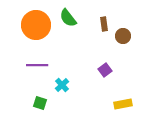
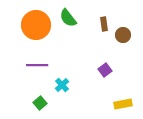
brown circle: moved 1 px up
green square: rotated 32 degrees clockwise
